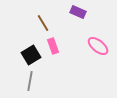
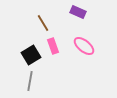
pink ellipse: moved 14 px left
